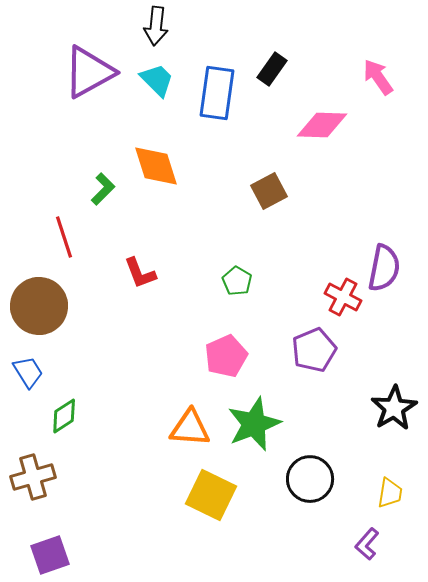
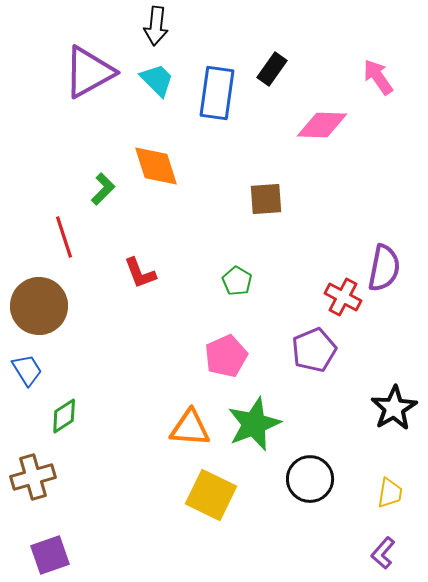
brown square: moved 3 px left, 8 px down; rotated 24 degrees clockwise
blue trapezoid: moved 1 px left, 2 px up
purple L-shape: moved 16 px right, 9 px down
